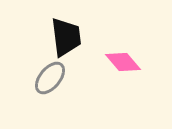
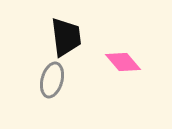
gray ellipse: moved 2 px right, 2 px down; rotated 24 degrees counterclockwise
